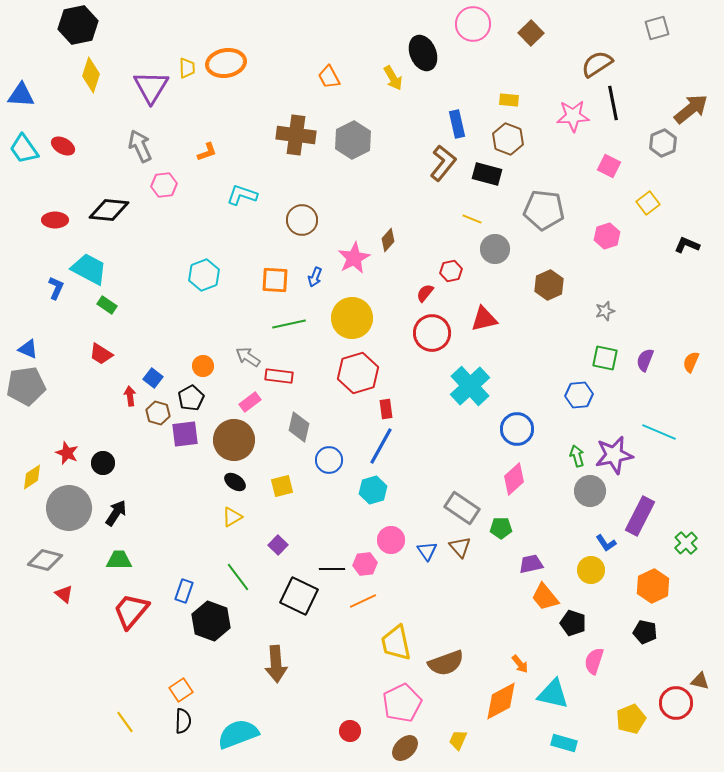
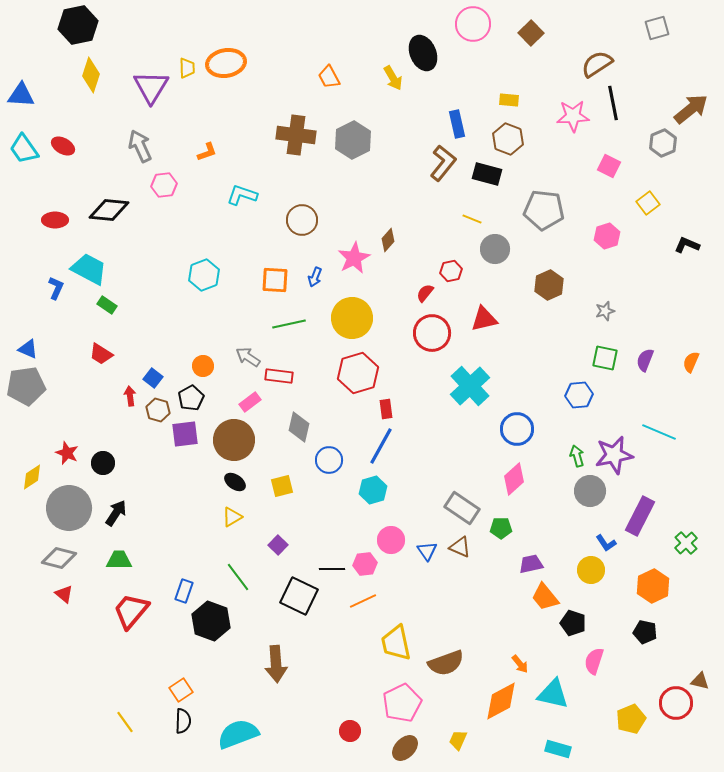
brown hexagon at (158, 413): moved 3 px up
brown triangle at (460, 547): rotated 25 degrees counterclockwise
gray diamond at (45, 560): moved 14 px right, 2 px up
cyan rectangle at (564, 743): moved 6 px left, 6 px down
